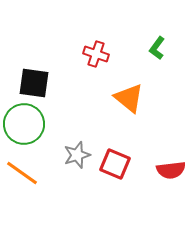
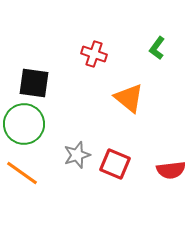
red cross: moved 2 px left
